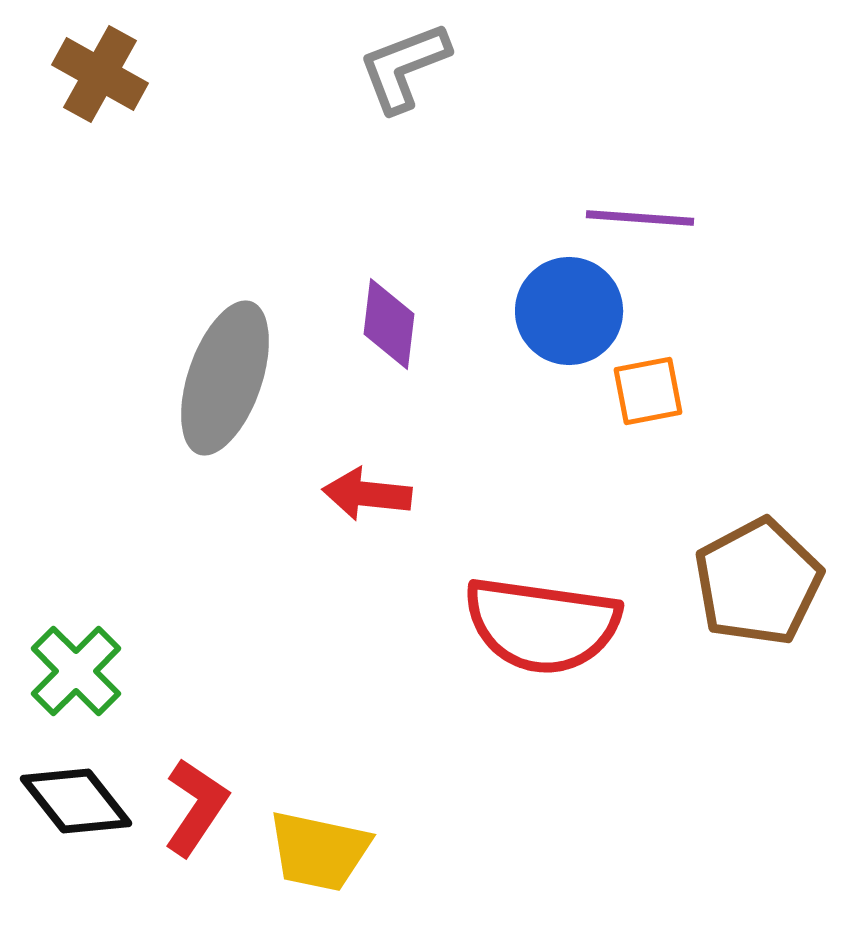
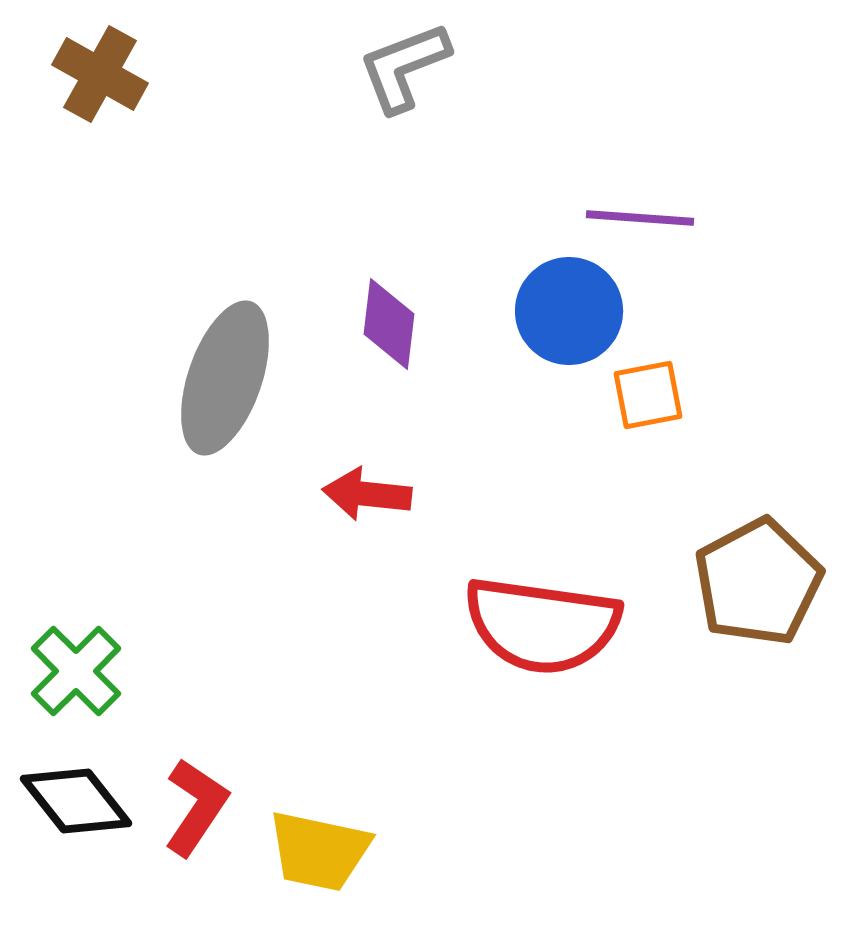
orange square: moved 4 px down
